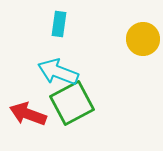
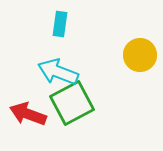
cyan rectangle: moved 1 px right
yellow circle: moved 3 px left, 16 px down
